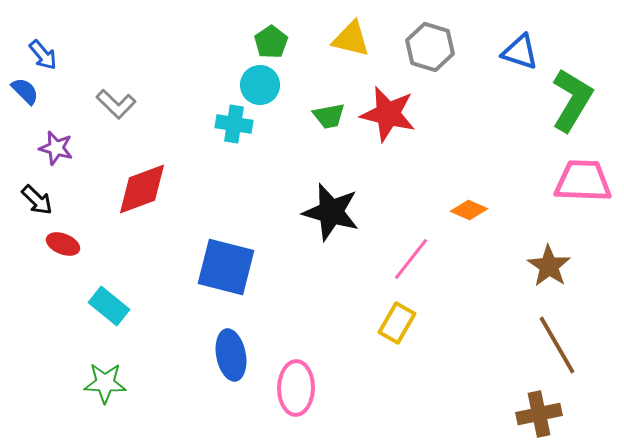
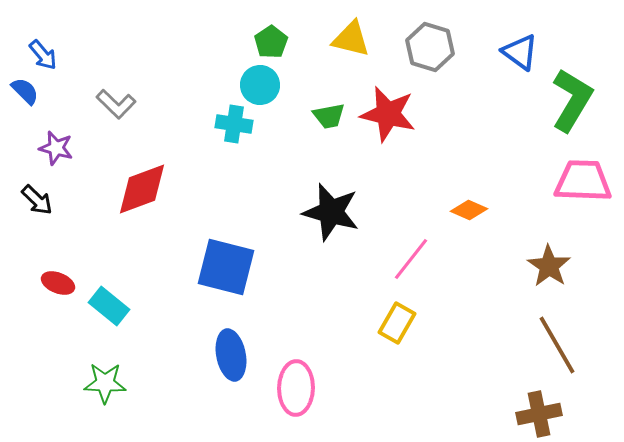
blue triangle: rotated 18 degrees clockwise
red ellipse: moved 5 px left, 39 px down
